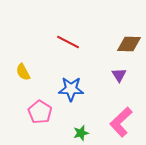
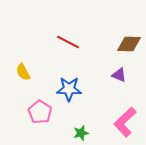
purple triangle: rotated 35 degrees counterclockwise
blue star: moved 2 px left
pink L-shape: moved 4 px right
